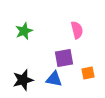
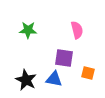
green star: moved 4 px right, 1 px up; rotated 24 degrees clockwise
purple square: rotated 18 degrees clockwise
orange square: rotated 24 degrees clockwise
black star: moved 3 px right; rotated 30 degrees counterclockwise
